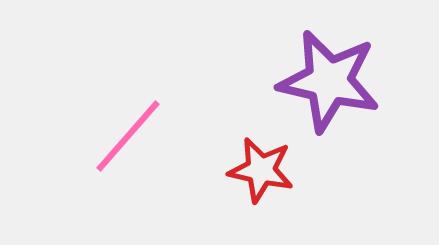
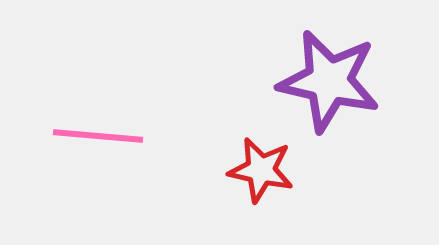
pink line: moved 30 px left; rotated 54 degrees clockwise
